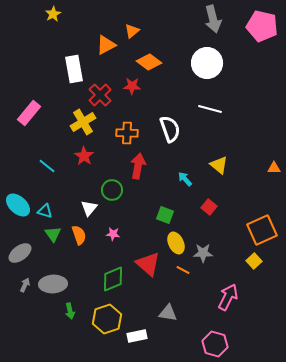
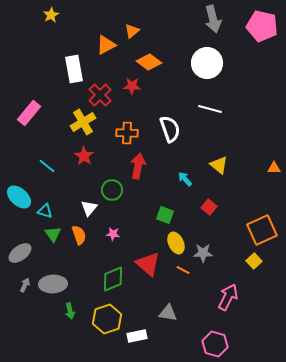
yellow star at (53, 14): moved 2 px left, 1 px down
cyan ellipse at (18, 205): moved 1 px right, 8 px up
